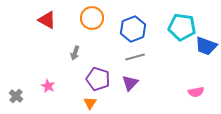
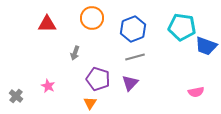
red triangle: moved 4 px down; rotated 30 degrees counterclockwise
